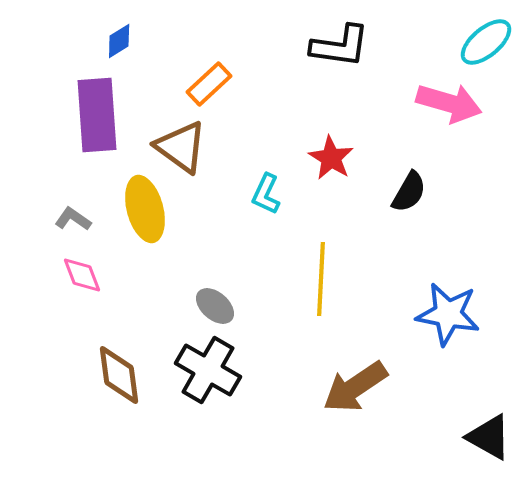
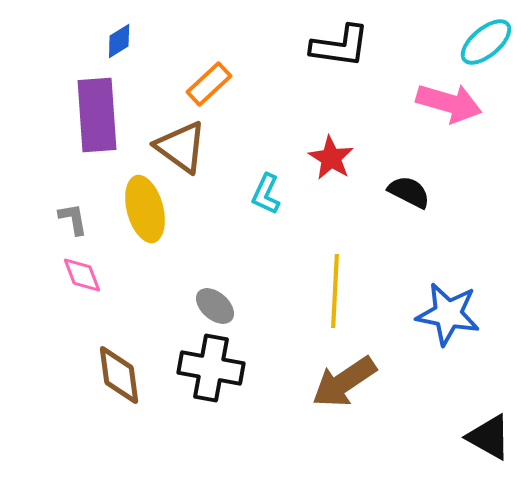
black semicircle: rotated 93 degrees counterclockwise
gray L-shape: rotated 45 degrees clockwise
yellow line: moved 14 px right, 12 px down
black cross: moved 3 px right, 2 px up; rotated 20 degrees counterclockwise
brown arrow: moved 11 px left, 5 px up
